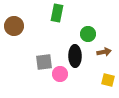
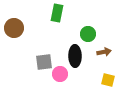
brown circle: moved 2 px down
